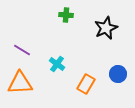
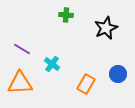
purple line: moved 1 px up
cyan cross: moved 5 px left
